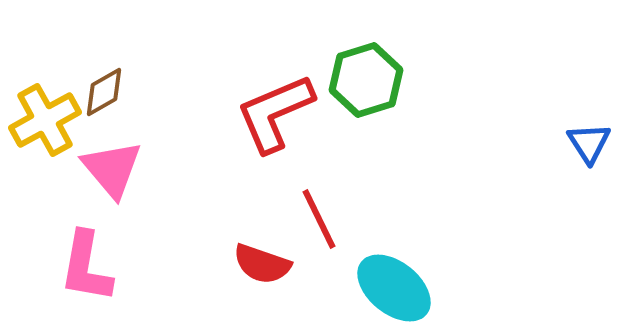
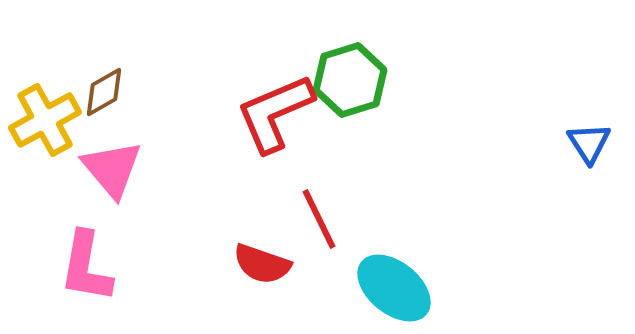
green hexagon: moved 16 px left
